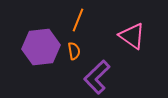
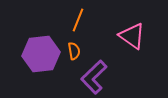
purple hexagon: moved 7 px down
purple L-shape: moved 3 px left
